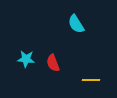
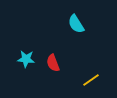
yellow line: rotated 36 degrees counterclockwise
